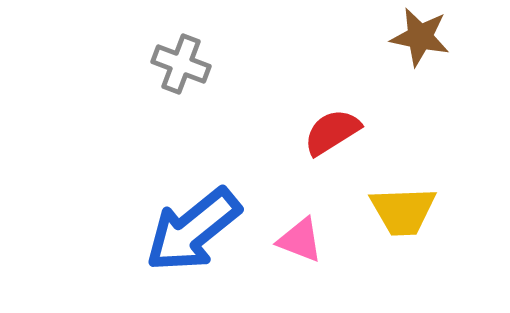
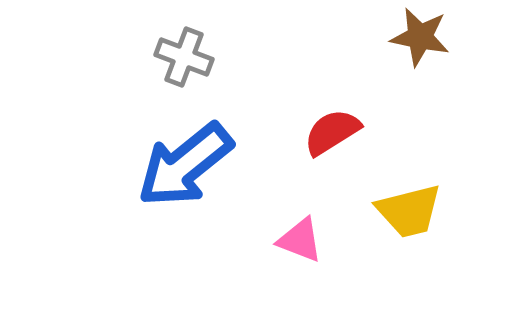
gray cross: moved 3 px right, 7 px up
yellow trapezoid: moved 6 px right; rotated 12 degrees counterclockwise
blue arrow: moved 8 px left, 65 px up
